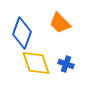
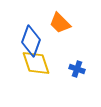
blue diamond: moved 9 px right, 8 px down
blue cross: moved 11 px right, 5 px down
